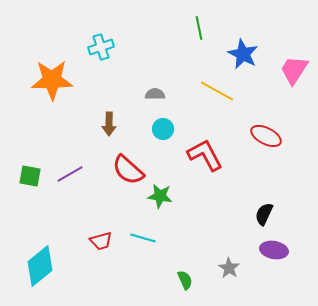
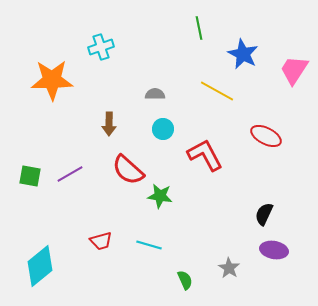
cyan line: moved 6 px right, 7 px down
